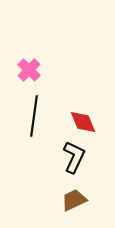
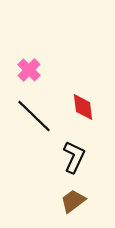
black line: rotated 54 degrees counterclockwise
red diamond: moved 15 px up; rotated 16 degrees clockwise
brown trapezoid: moved 1 px left, 1 px down; rotated 12 degrees counterclockwise
